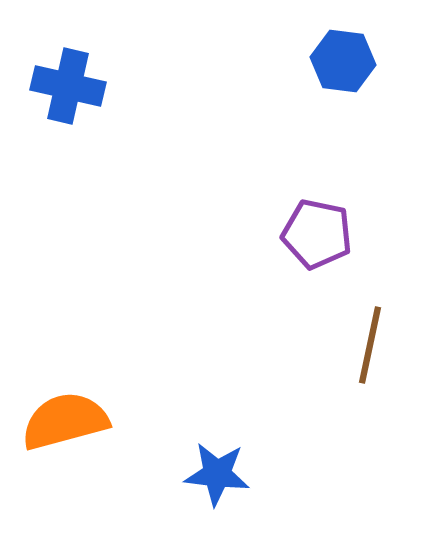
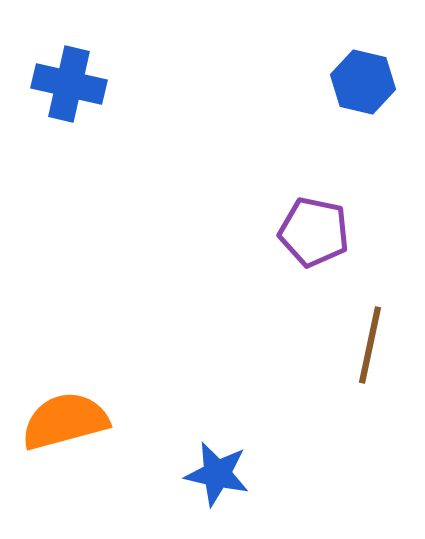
blue hexagon: moved 20 px right, 21 px down; rotated 6 degrees clockwise
blue cross: moved 1 px right, 2 px up
purple pentagon: moved 3 px left, 2 px up
blue star: rotated 6 degrees clockwise
